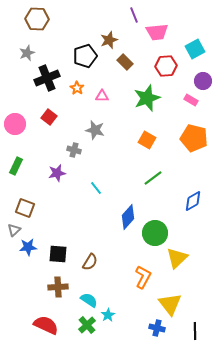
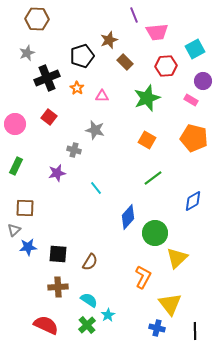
black pentagon at (85, 56): moved 3 px left
brown square at (25, 208): rotated 18 degrees counterclockwise
